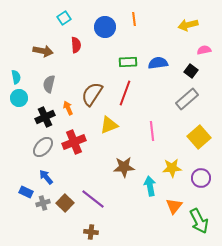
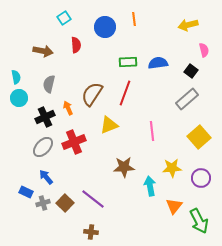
pink semicircle: rotated 88 degrees clockwise
